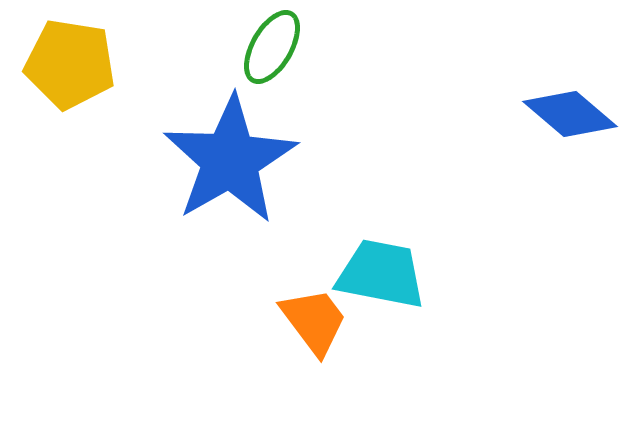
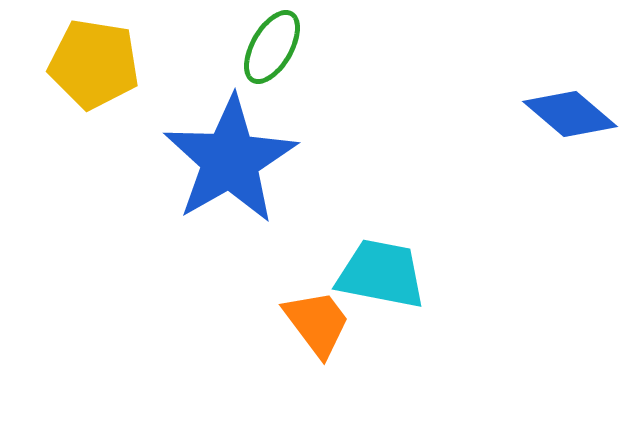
yellow pentagon: moved 24 px right
orange trapezoid: moved 3 px right, 2 px down
